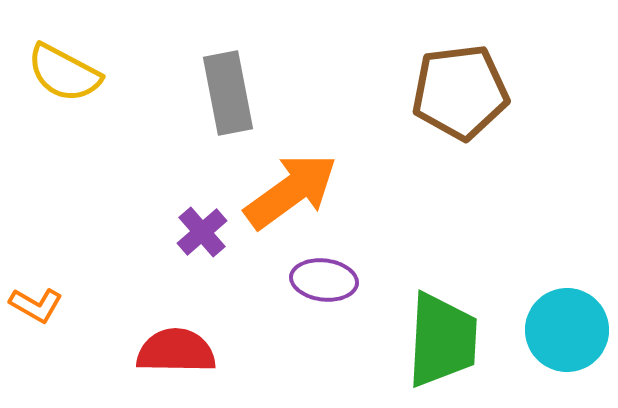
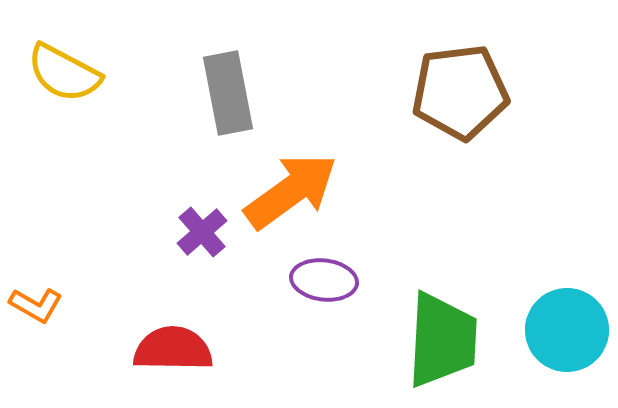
red semicircle: moved 3 px left, 2 px up
